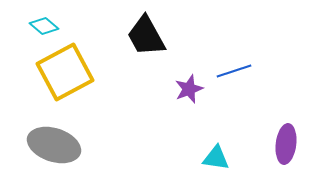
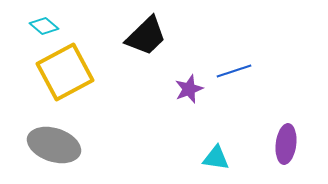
black trapezoid: rotated 105 degrees counterclockwise
